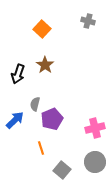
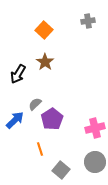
gray cross: rotated 24 degrees counterclockwise
orange square: moved 2 px right, 1 px down
brown star: moved 3 px up
black arrow: rotated 12 degrees clockwise
gray semicircle: rotated 32 degrees clockwise
purple pentagon: rotated 10 degrees counterclockwise
orange line: moved 1 px left, 1 px down
gray square: moved 1 px left
